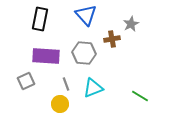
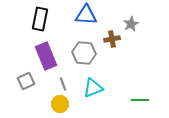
blue triangle: rotated 45 degrees counterclockwise
purple rectangle: rotated 64 degrees clockwise
gray line: moved 3 px left
green line: moved 4 px down; rotated 30 degrees counterclockwise
